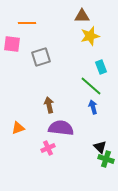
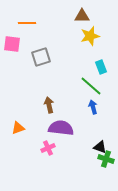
black triangle: rotated 24 degrees counterclockwise
